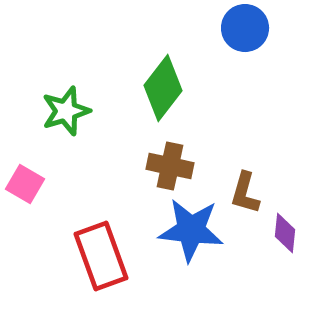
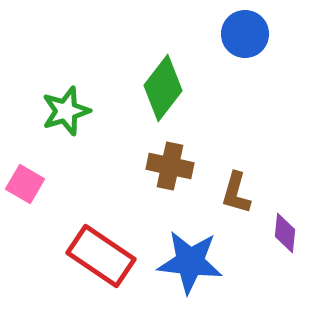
blue circle: moved 6 px down
brown L-shape: moved 9 px left
blue star: moved 1 px left, 32 px down
red rectangle: rotated 36 degrees counterclockwise
